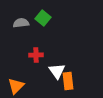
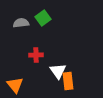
green square: rotated 14 degrees clockwise
white triangle: moved 1 px right
orange triangle: moved 1 px left, 1 px up; rotated 24 degrees counterclockwise
